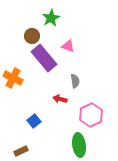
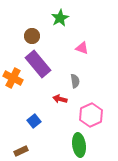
green star: moved 9 px right
pink triangle: moved 14 px right, 2 px down
purple rectangle: moved 6 px left, 6 px down
